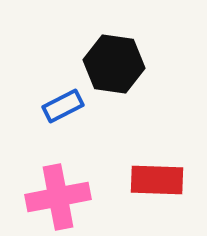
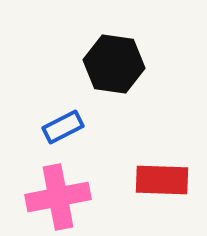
blue rectangle: moved 21 px down
red rectangle: moved 5 px right
